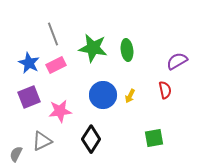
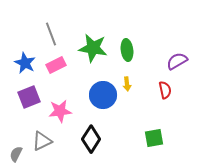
gray line: moved 2 px left
blue star: moved 4 px left
yellow arrow: moved 3 px left, 12 px up; rotated 32 degrees counterclockwise
